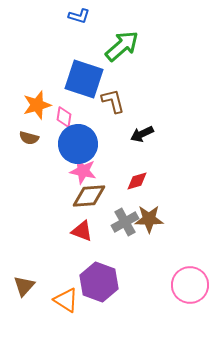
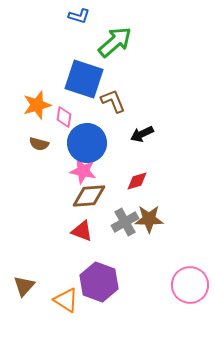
green arrow: moved 7 px left, 4 px up
brown L-shape: rotated 8 degrees counterclockwise
brown semicircle: moved 10 px right, 6 px down
blue circle: moved 9 px right, 1 px up
